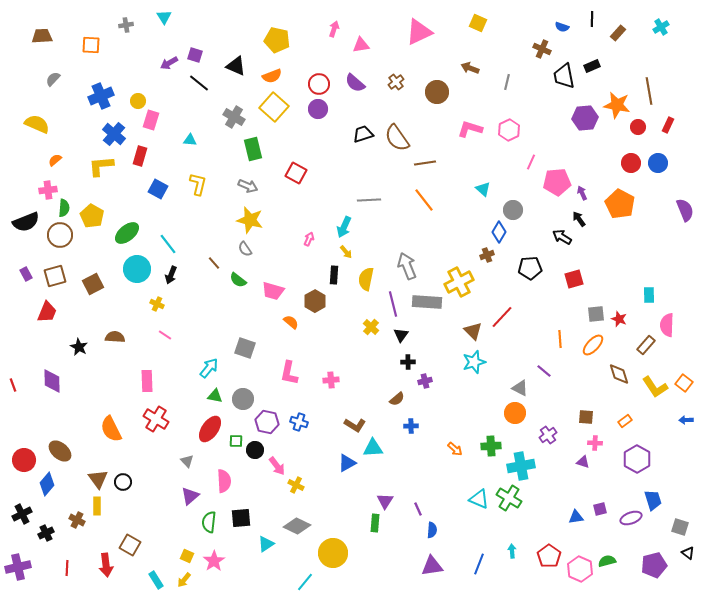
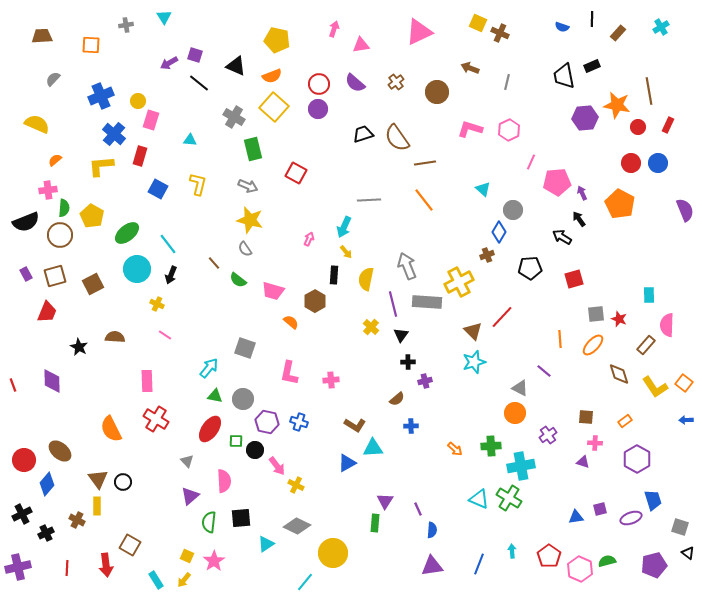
brown cross at (542, 49): moved 42 px left, 16 px up
